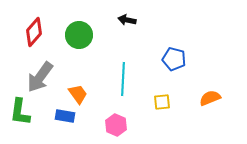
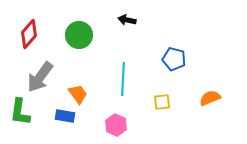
red diamond: moved 5 px left, 2 px down
